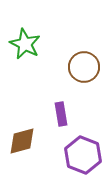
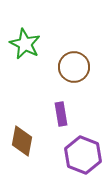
brown circle: moved 10 px left
brown diamond: rotated 64 degrees counterclockwise
